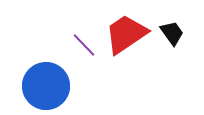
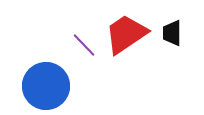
black trapezoid: rotated 144 degrees counterclockwise
